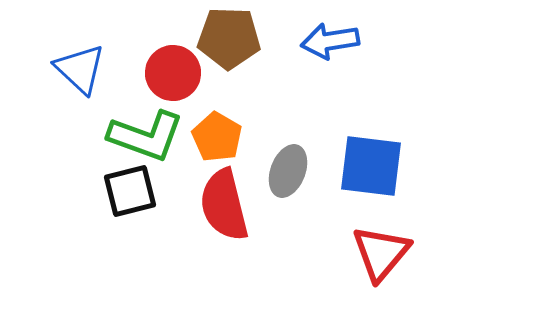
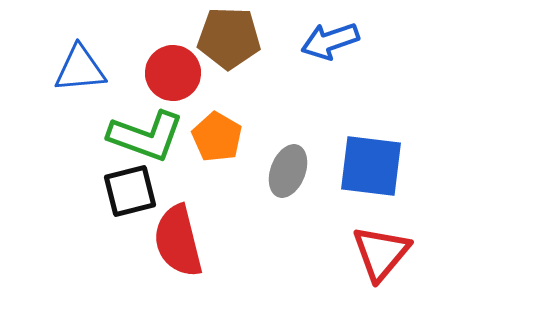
blue arrow: rotated 10 degrees counterclockwise
blue triangle: rotated 48 degrees counterclockwise
red semicircle: moved 46 px left, 36 px down
